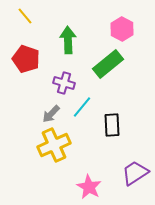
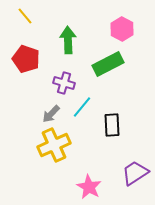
green rectangle: rotated 12 degrees clockwise
